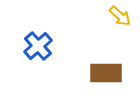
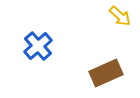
brown rectangle: rotated 24 degrees counterclockwise
